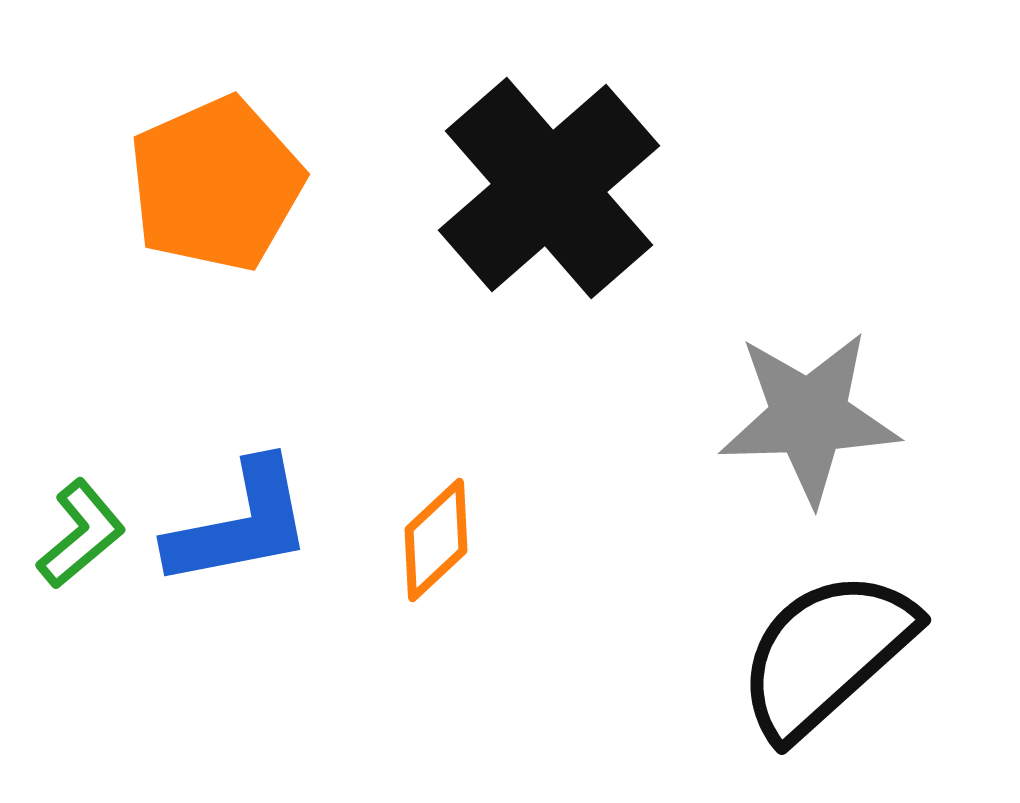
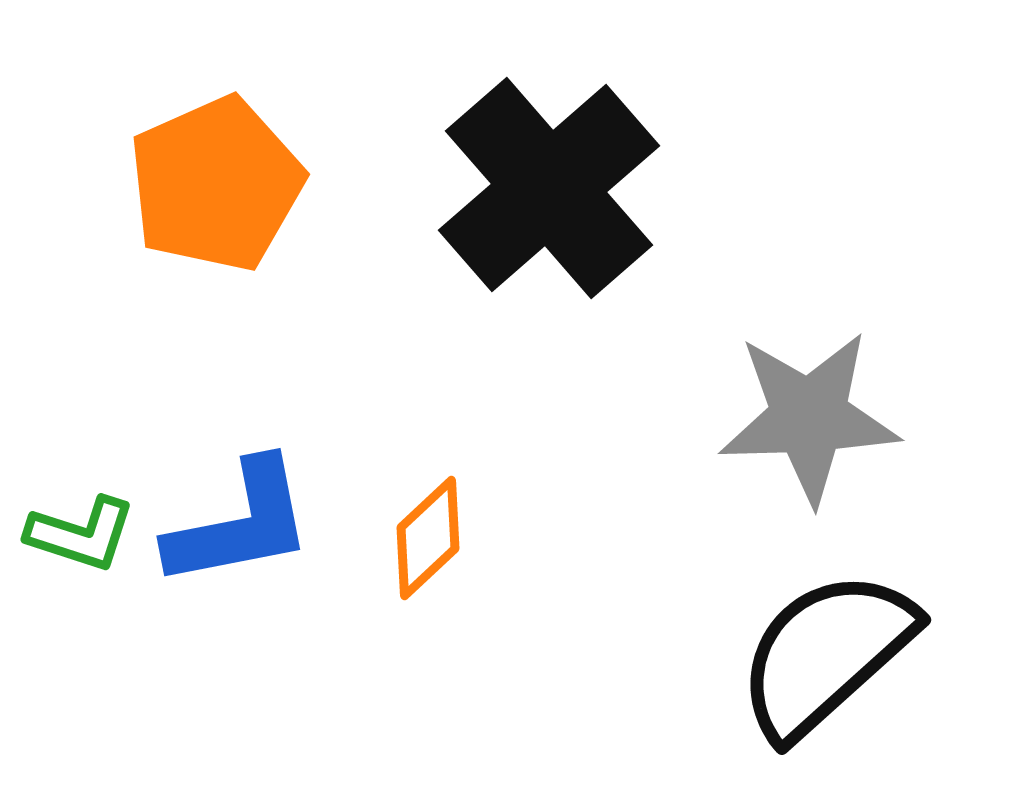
green L-shape: rotated 58 degrees clockwise
orange diamond: moved 8 px left, 2 px up
